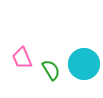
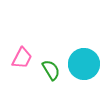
pink trapezoid: rotated 130 degrees counterclockwise
